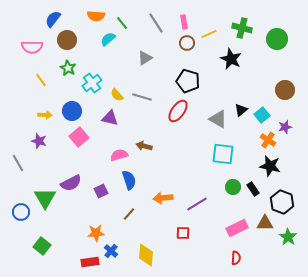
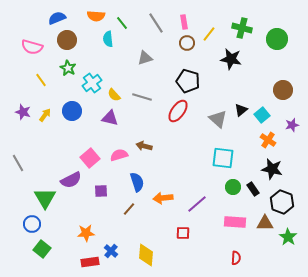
blue semicircle at (53, 19): moved 4 px right, 1 px up; rotated 30 degrees clockwise
yellow line at (209, 34): rotated 28 degrees counterclockwise
cyan semicircle at (108, 39): rotated 56 degrees counterclockwise
pink semicircle at (32, 47): rotated 15 degrees clockwise
gray triangle at (145, 58): rotated 14 degrees clockwise
black star at (231, 59): rotated 15 degrees counterclockwise
brown circle at (285, 90): moved 2 px left
yellow semicircle at (117, 95): moved 3 px left
yellow arrow at (45, 115): rotated 56 degrees counterclockwise
gray triangle at (218, 119): rotated 12 degrees clockwise
purple star at (285, 127): moved 7 px right, 2 px up
pink square at (79, 137): moved 11 px right, 21 px down
purple star at (39, 141): moved 16 px left, 29 px up
cyan square at (223, 154): moved 4 px down
black star at (270, 166): moved 2 px right, 3 px down
blue semicircle at (129, 180): moved 8 px right, 2 px down
purple semicircle at (71, 183): moved 3 px up
purple square at (101, 191): rotated 24 degrees clockwise
purple line at (197, 204): rotated 10 degrees counterclockwise
blue circle at (21, 212): moved 11 px right, 12 px down
brown line at (129, 214): moved 5 px up
pink rectangle at (237, 228): moved 2 px left, 6 px up; rotated 30 degrees clockwise
orange star at (96, 233): moved 10 px left
green square at (42, 246): moved 3 px down
